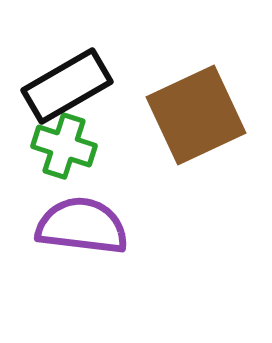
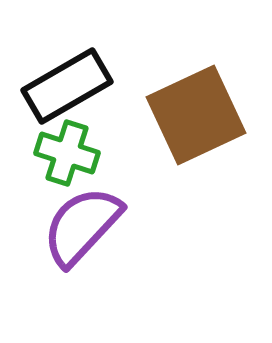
green cross: moved 3 px right, 7 px down
purple semicircle: rotated 54 degrees counterclockwise
